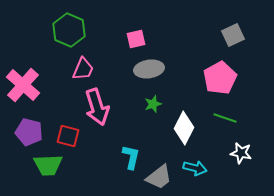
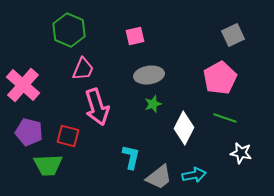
pink square: moved 1 px left, 3 px up
gray ellipse: moved 6 px down
cyan arrow: moved 1 px left, 7 px down; rotated 25 degrees counterclockwise
